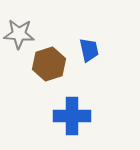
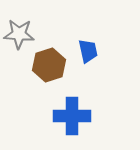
blue trapezoid: moved 1 px left, 1 px down
brown hexagon: moved 1 px down
